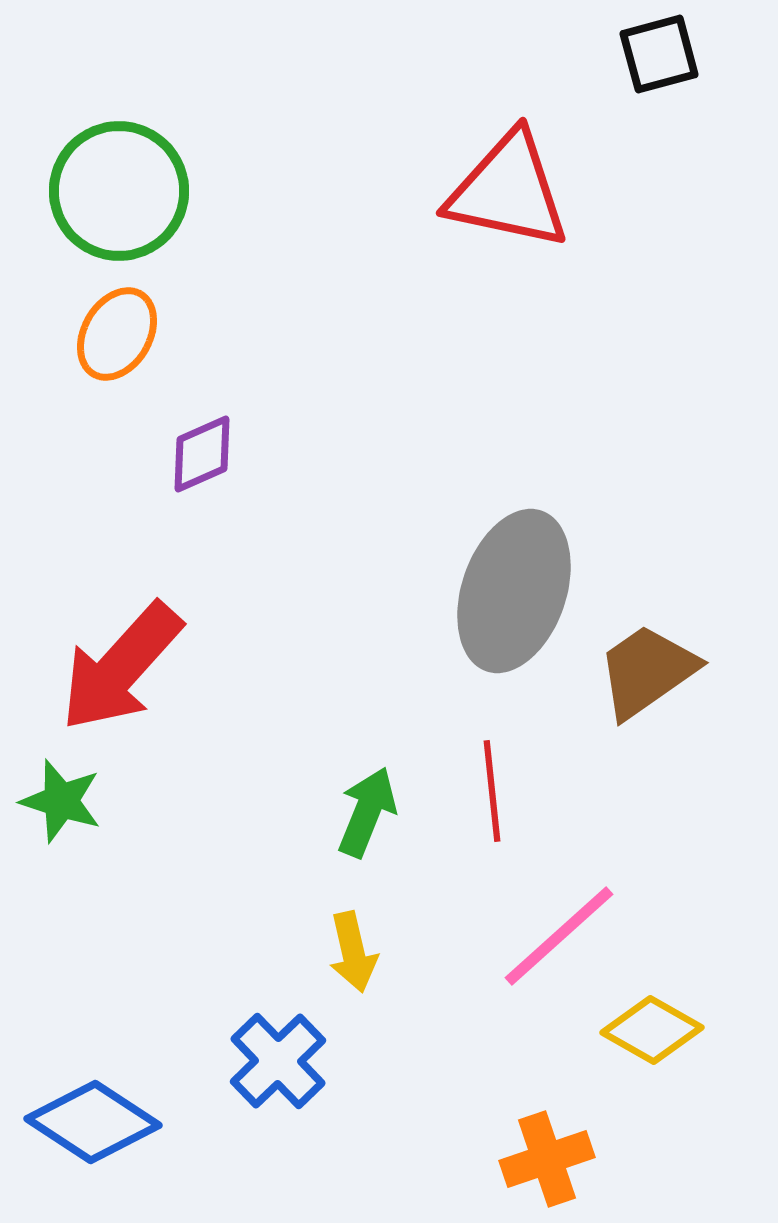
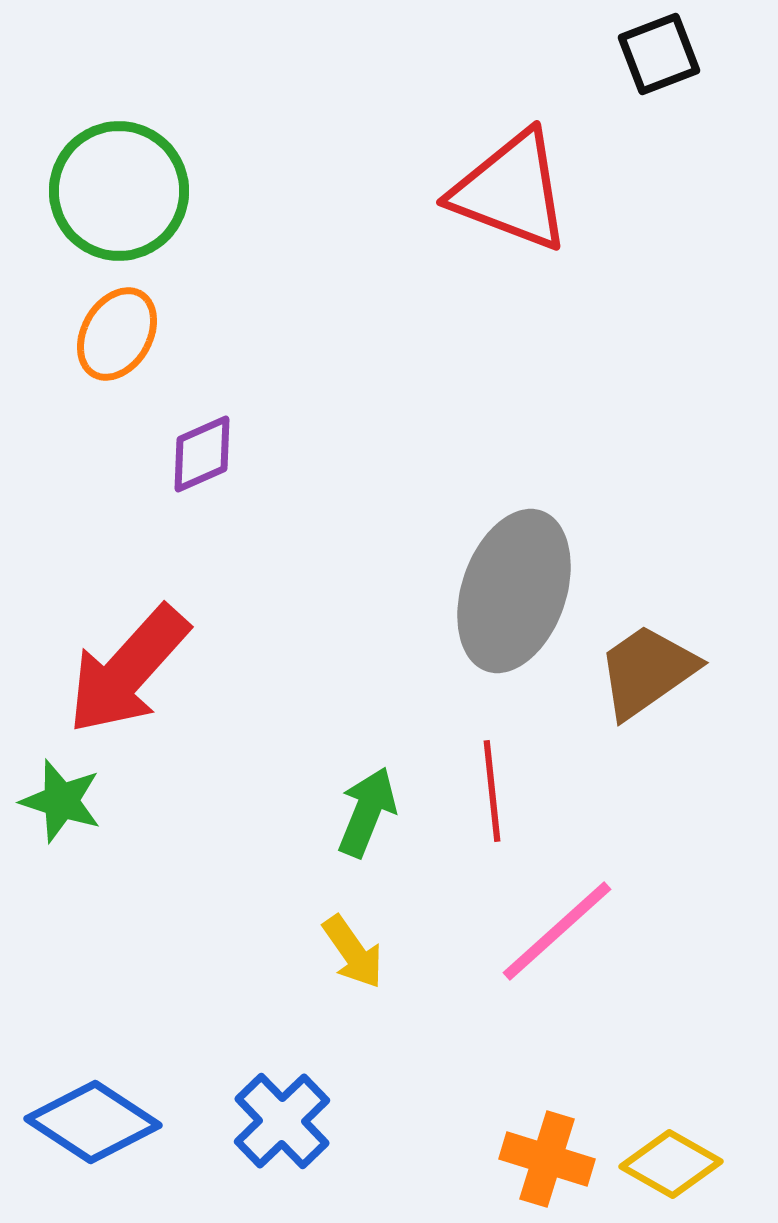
black square: rotated 6 degrees counterclockwise
red triangle: moved 3 px right; rotated 9 degrees clockwise
red arrow: moved 7 px right, 3 px down
pink line: moved 2 px left, 5 px up
yellow arrow: rotated 22 degrees counterclockwise
yellow diamond: moved 19 px right, 134 px down
blue cross: moved 4 px right, 60 px down
orange cross: rotated 36 degrees clockwise
